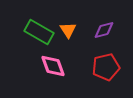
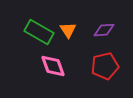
purple diamond: rotated 10 degrees clockwise
red pentagon: moved 1 px left, 1 px up
